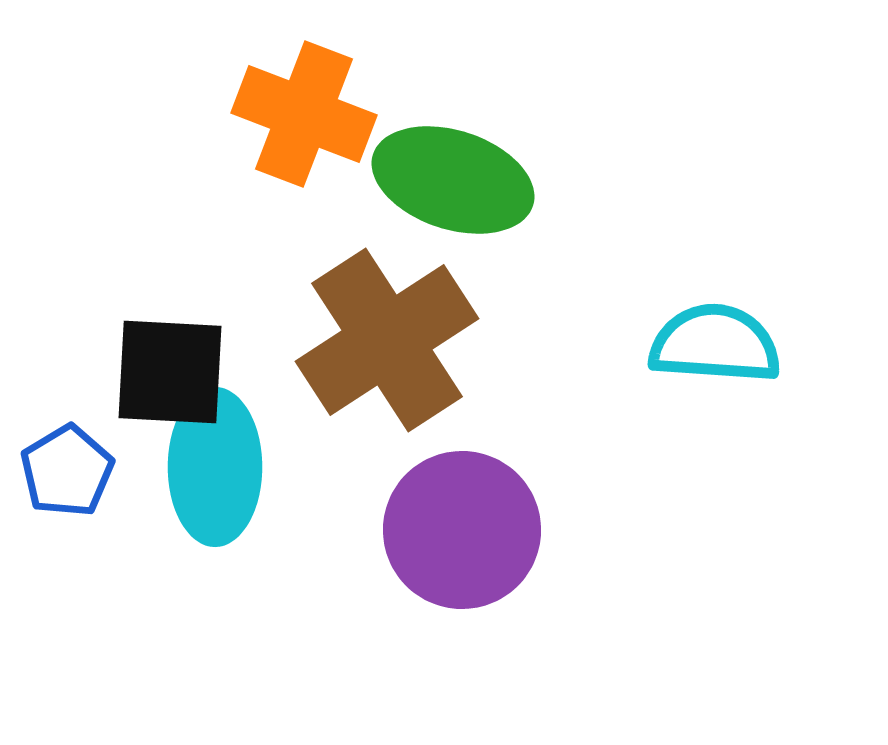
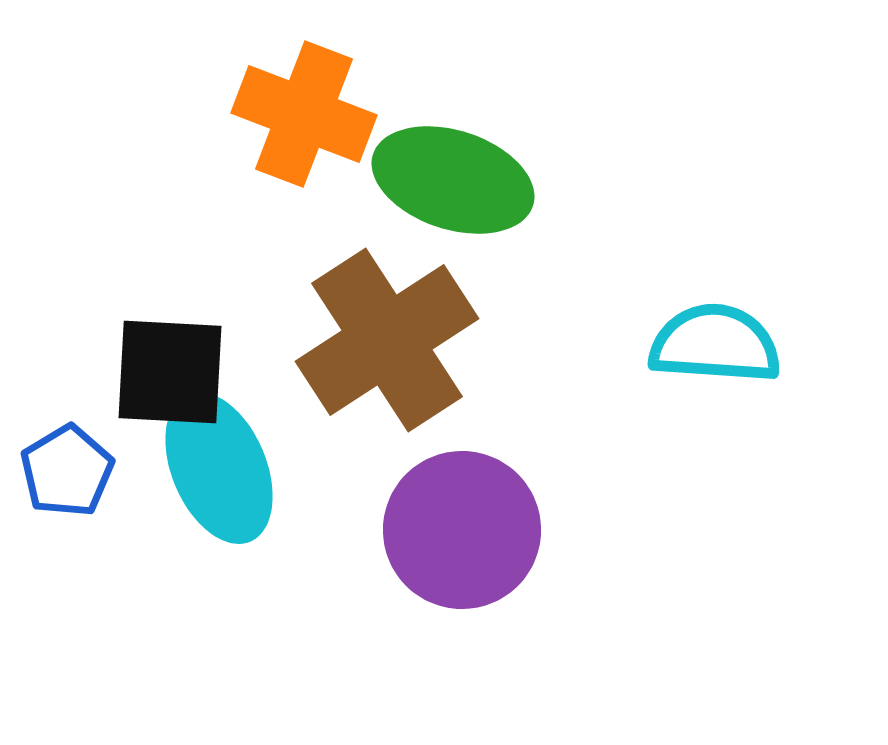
cyan ellipse: moved 4 px right, 1 px down; rotated 23 degrees counterclockwise
